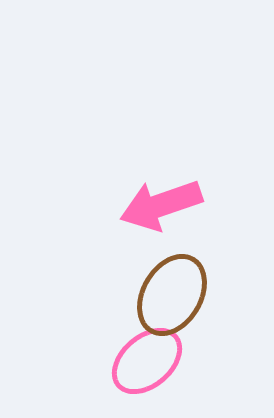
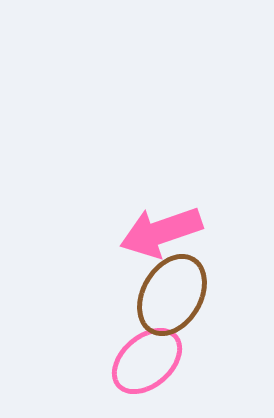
pink arrow: moved 27 px down
